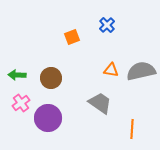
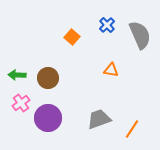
orange square: rotated 28 degrees counterclockwise
gray semicircle: moved 1 px left, 36 px up; rotated 80 degrees clockwise
brown circle: moved 3 px left
gray trapezoid: moved 1 px left, 16 px down; rotated 55 degrees counterclockwise
orange line: rotated 30 degrees clockwise
